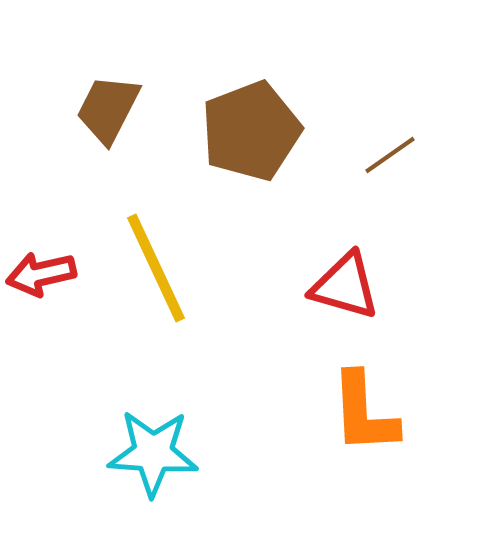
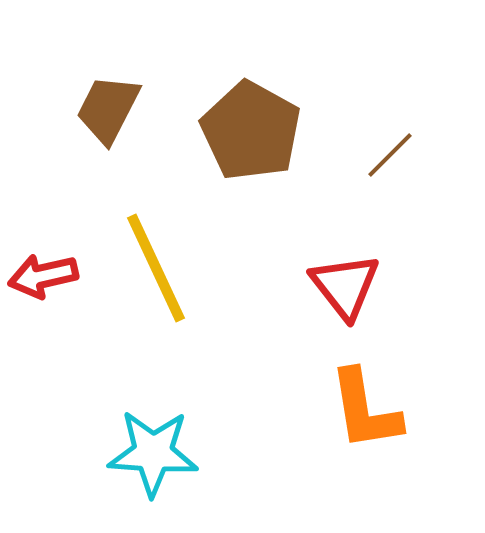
brown pentagon: rotated 22 degrees counterclockwise
brown line: rotated 10 degrees counterclockwise
red arrow: moved 2 px right, 2 px down
red triangle: rotated 36 degrees clockwise
orange L-shape: moved 1 px right, 3 px up; rotated 6 degrees counterclockwise
